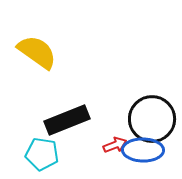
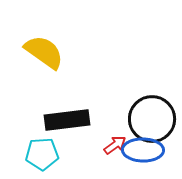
yellow semicircle: moved 7 px right
black rectangle: rotated 15 degrees clockwise
red arrow: rotated 15 degrees counterclockwise
cyan pentagon: rotated 12 degrees counterclockwise
